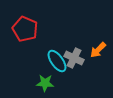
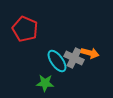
orange arrow: moved 8 px left, 3 px down; rotated 120 degrees counterclockwise
